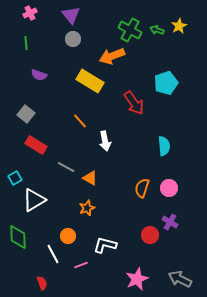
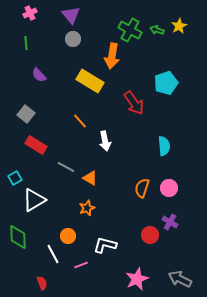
orange arrow: rotated 60 degrees counterclockwise
purple semicircle: rotated 28 degrees clockwise
